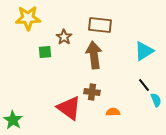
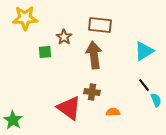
yellow star: moved 3 px left
